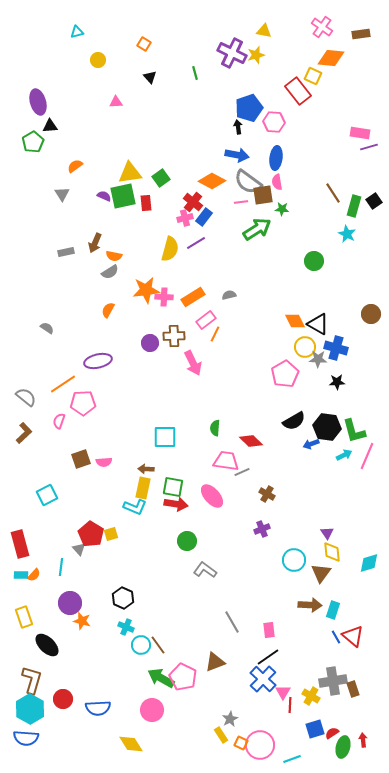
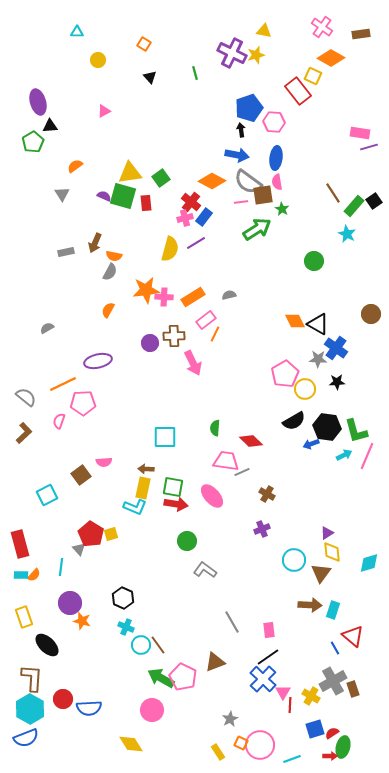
cyan triangle at (77, 32): rotated 16 degrees clockwise
orange diamond at (331, 58): rotated 24 degrees clockwise
pink triangle at (116, 102): moved 12 px left, 9 px down; rotated 24 degrees counterclockwise
black arrow at (238, 127): moved 3 px right, 3 px down
green square at (123, 196): rotated 28 degrees clockwise
red cross at (193, 202): moved 2 px left
green rectangle at (354, 206): rotated 25 degrees clockwise
green star at (282, 209): rotated 24 degrees clockwise
gray semicircle at (110, 272): rotated 30 degrees counterclockwise
gray semicircle at (47, 328): rotated 64 degrees counterclockwise
yellow circle at (305, 347): moved 42 px down
blue cross at (336, 348): rotated 20 degrees clockwise
orange line at (63, 384): rotated 8 degrees clockwise
green L-shape at (354, 431): moved 2 px right
brown square at (81, 459): moved 16 px down; rotated 18 degrees counterclockwise
purple triangle at (327, 533): rotated 32 degrees clockwise
blue line at (336, 637): moved 1 px left, 11 px down
brown L-shape at (32, 680): moved 2 px up; rotated 12 degrees counterclockwise
gray cross at (333, 681): rotated 20 degrees counterclockwise
blue semicircle at (98, 708): moved 9 px left
yellow rectangle at (221, 735): moved 3 px left, 17 px down
blue semicircle at (26, 738): rotated 25 degrees counterclockwise
red arrow at (363, 740): moved 33 px left, 16 px down; rotated 96 degrees clockwise
